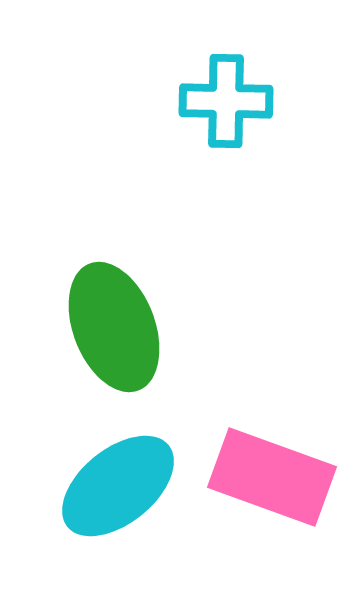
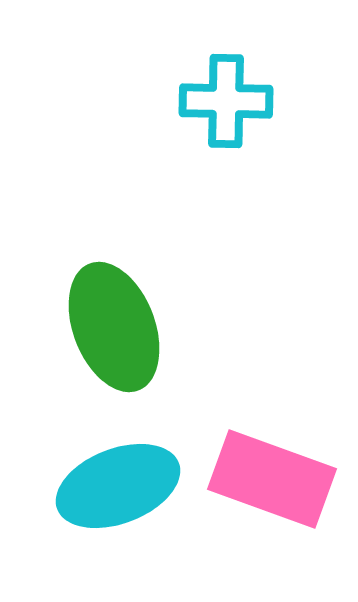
pink rectangle: moved 2 px down
cyan ellipse: rotated 18 degrees clockwise
